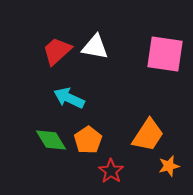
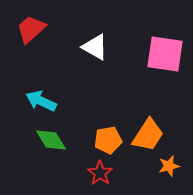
white triangle: rotated 20 degrees clockwise
red trapezoid: moved 26 px left, 22 px up
cyan arrow: moved 28 px left, 3 px down
orange pentagon: moved 20 px right; rotated 24 degrees clockwise
red star: moved 11 px left, 2 px down
